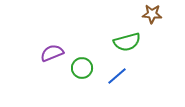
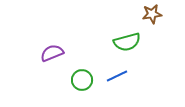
brown star: rotated 12 degrees counterclockwise
green circle: moved 12 px down
blue line: rotated 15 degrees clockwise
